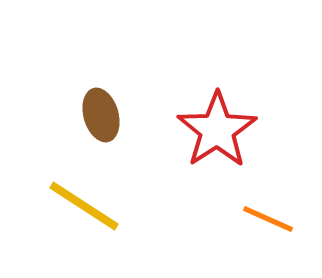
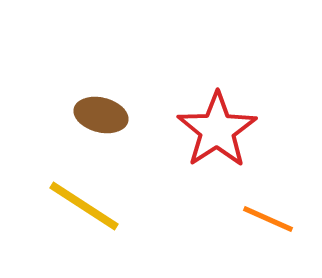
brown ellipse: rotated 60 degrees counterclockwise
